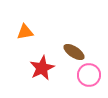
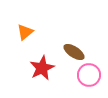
orange triangle: rotated 30 degrees counterclockwise
